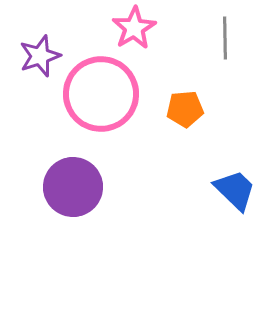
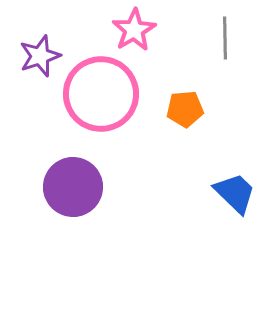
pink star: moved 2 px down
blue trapezoid: moved 3 px down
